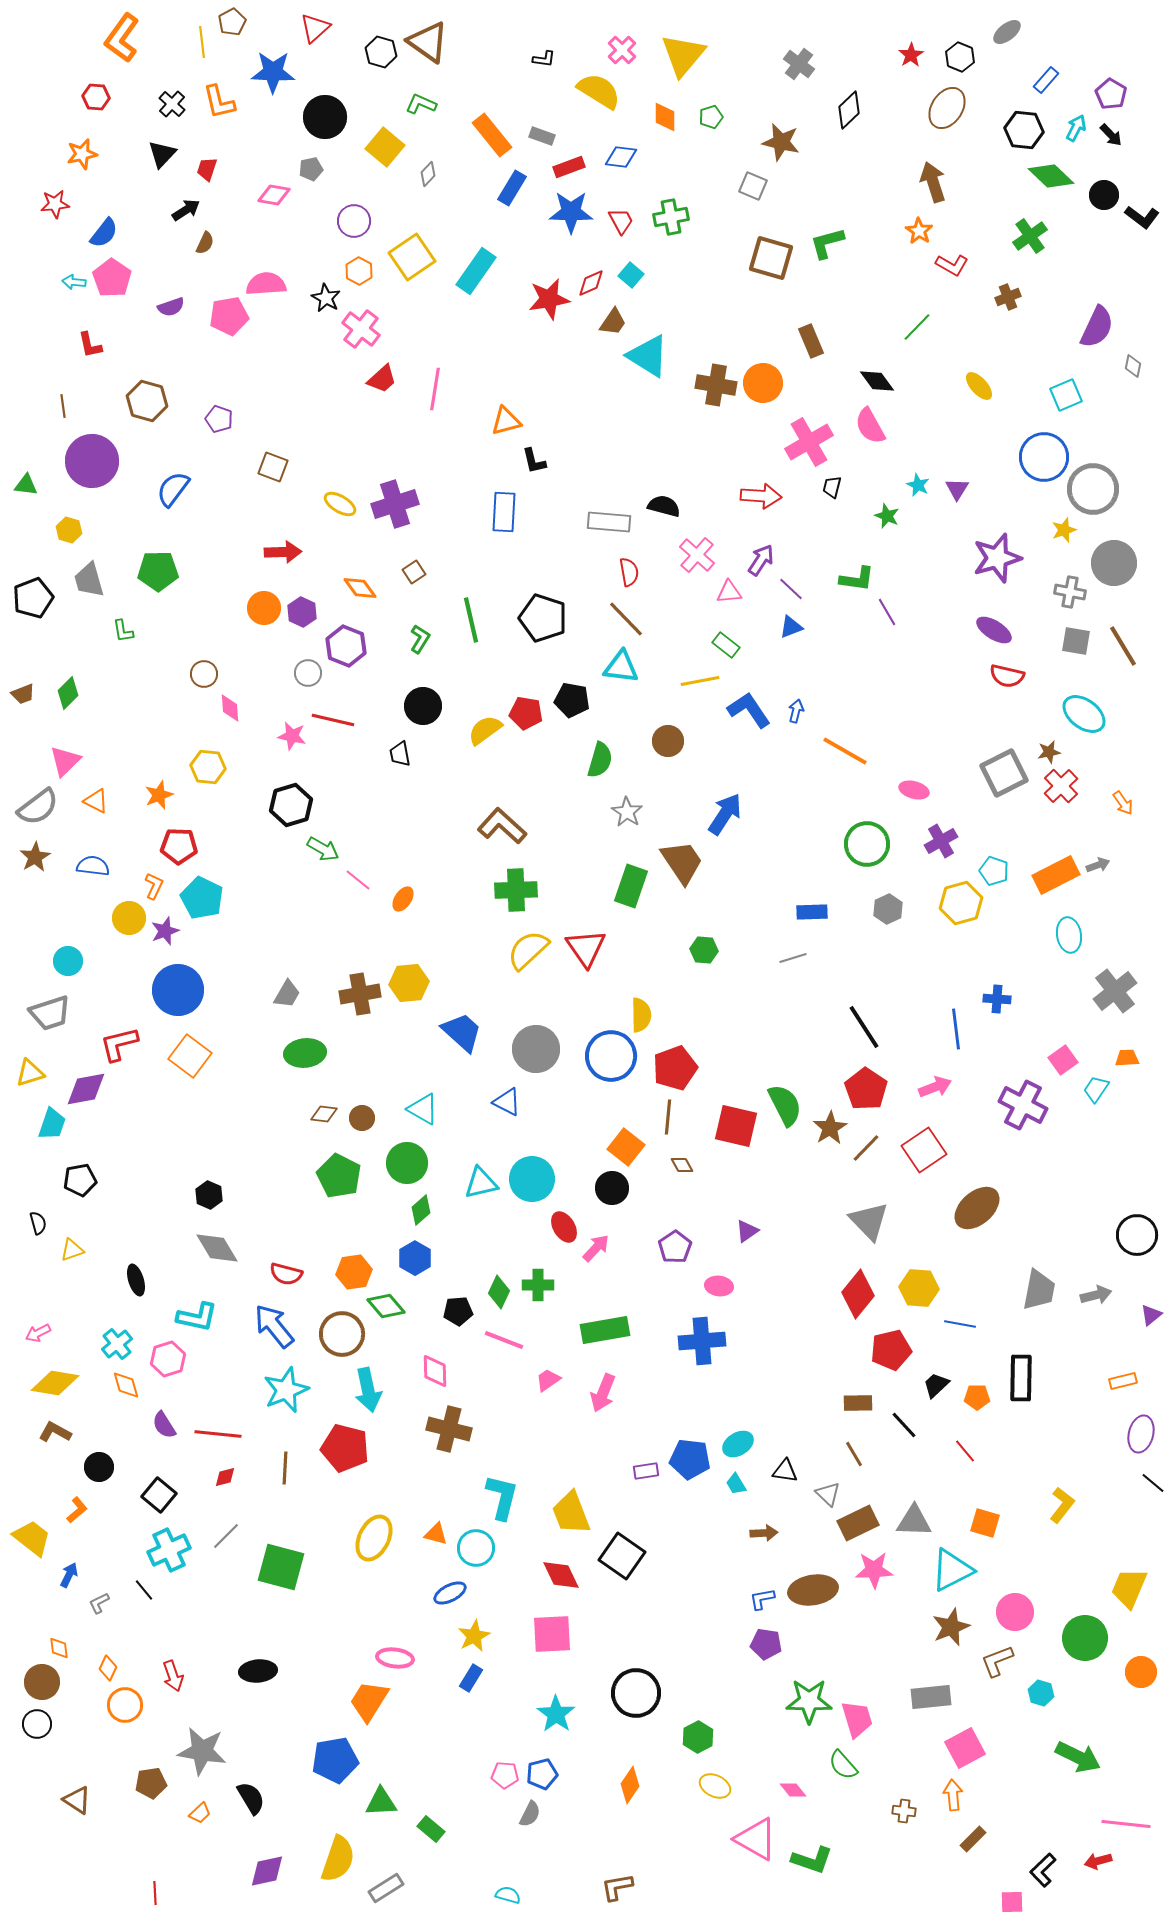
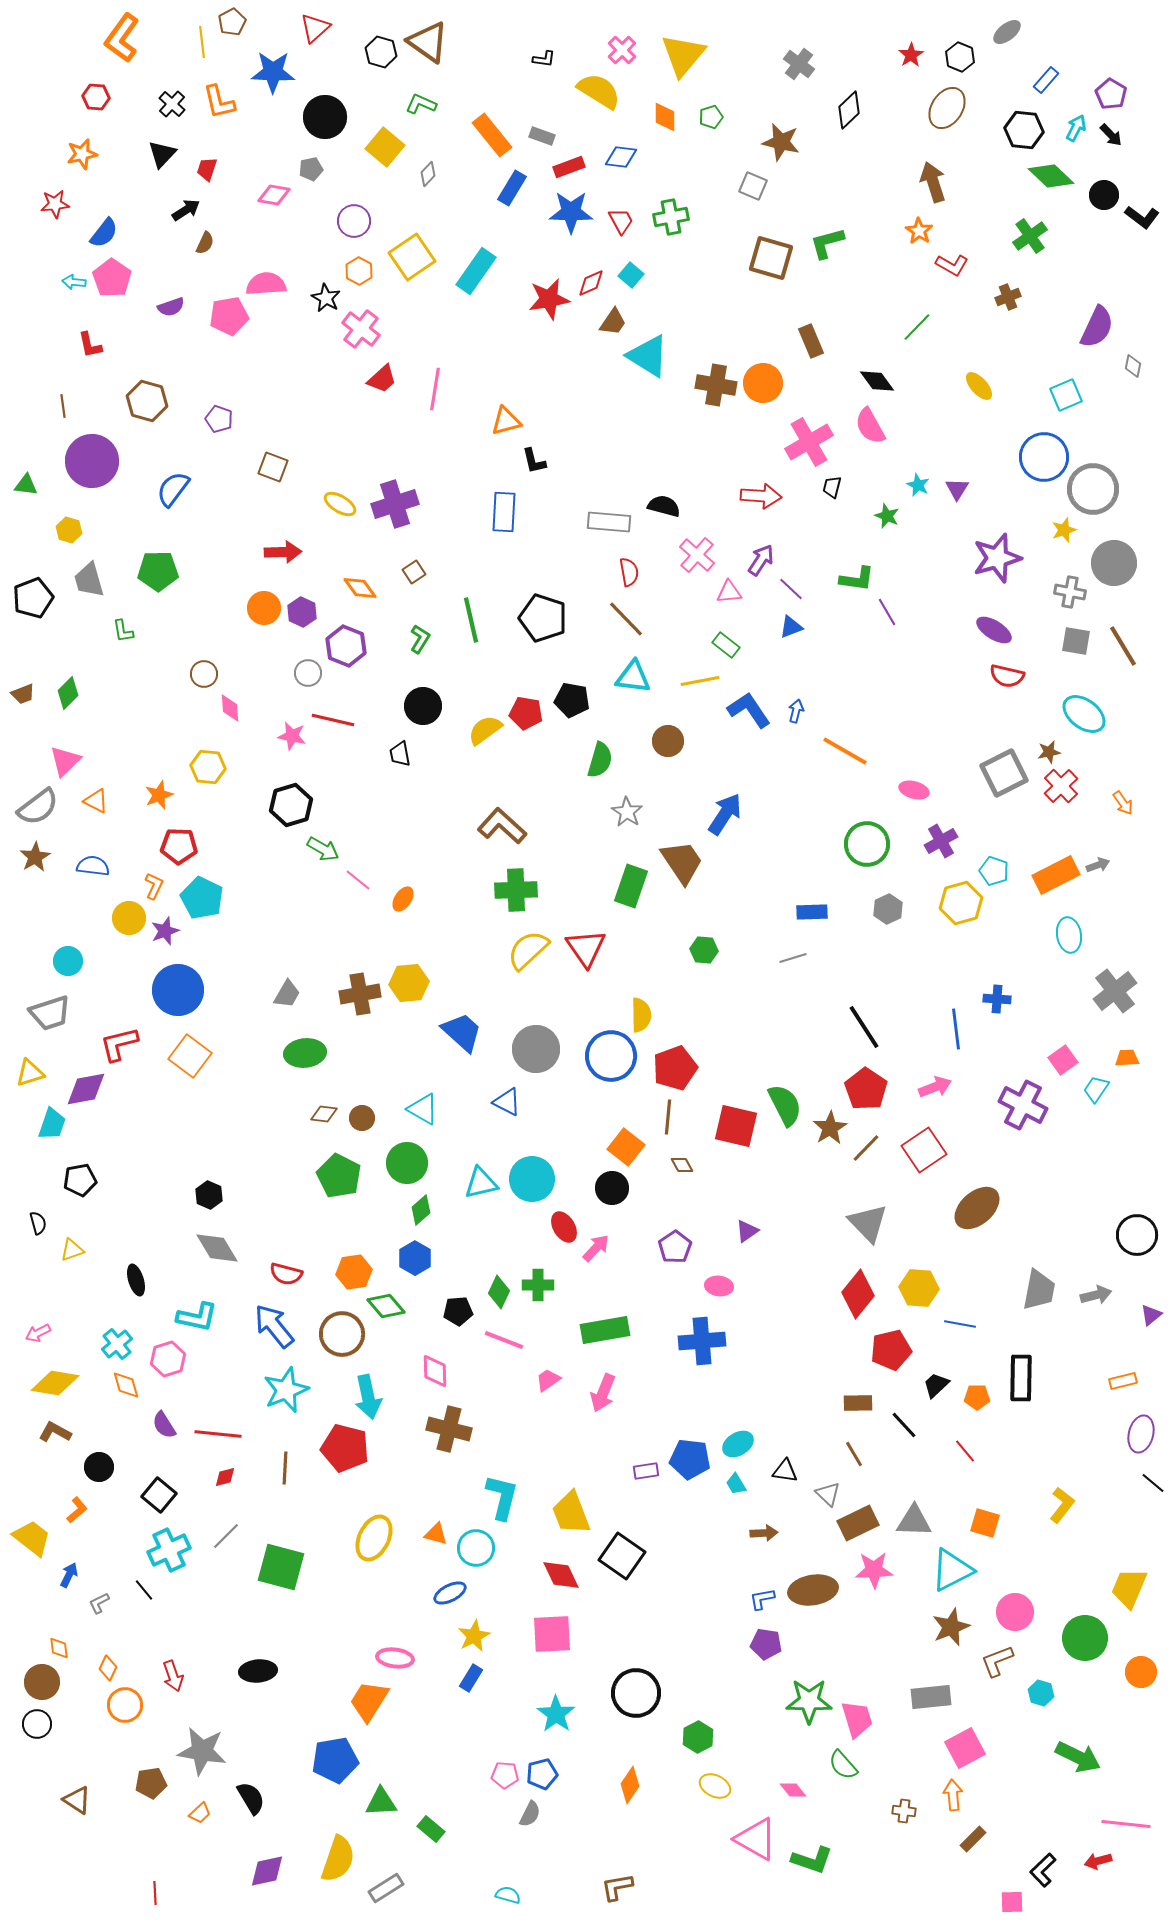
cyan triangle at (621, 667): moved 12 px right, 10 px down
gray triangle at (869, 1221): moved 1 px left, 2 px down
cyan arrow at (368, 1390): moved 7 px down
